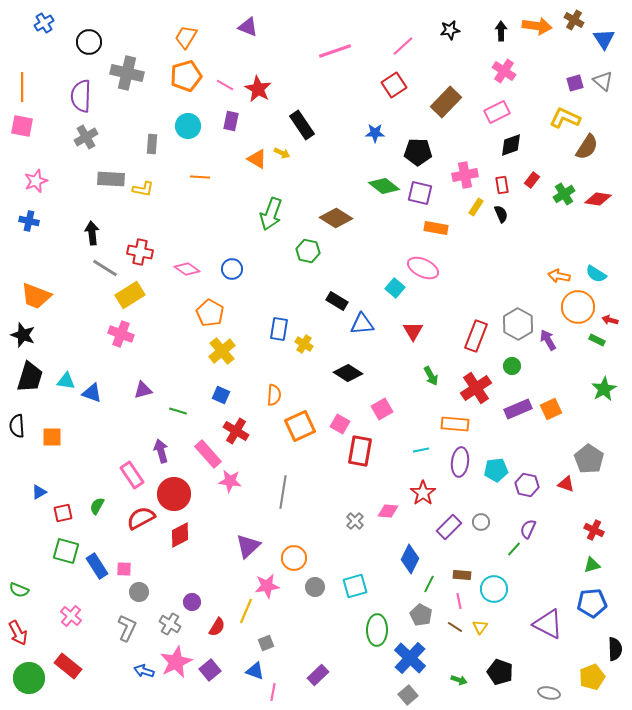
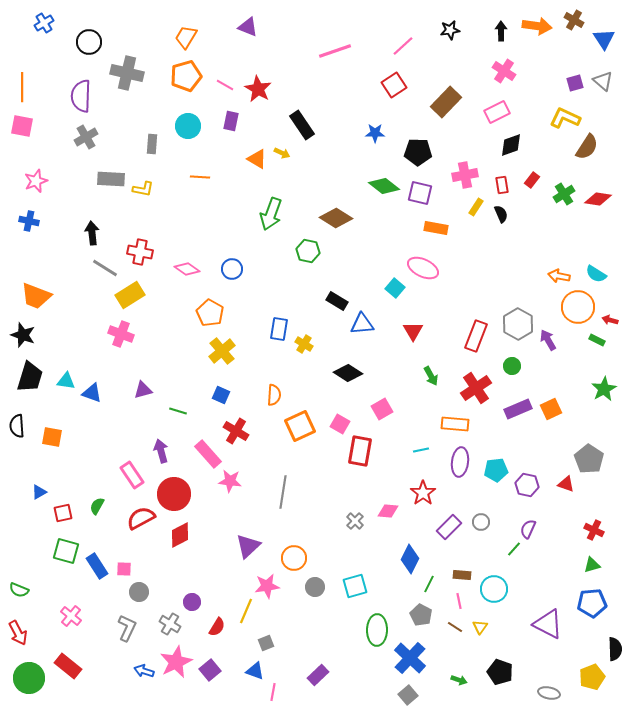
orange square at (52, 437): rotated 10 degrees clockwise
